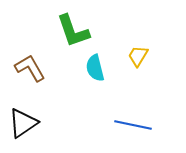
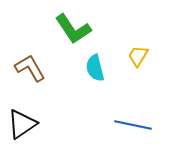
green L-shape: moved 2 px up; rotated 15 degrees counterclockwise
black triangle: moved 1 px left, 1 px down
